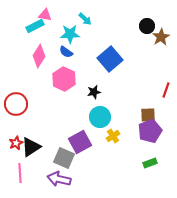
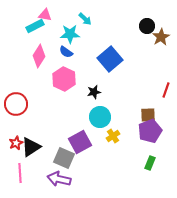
green rectangle: rotated 48 degrees counterclockwise
